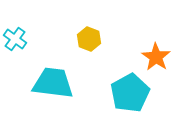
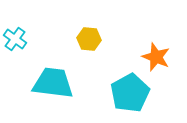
yellow hexagon: rotated 15 degrees counterclockwise
orange star: rotated 12 degrees counterclockwise
